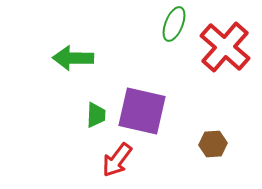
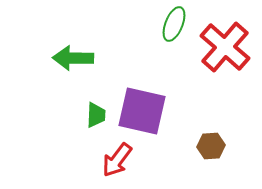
brown hexagon: moved 2 px left, 2 px down
